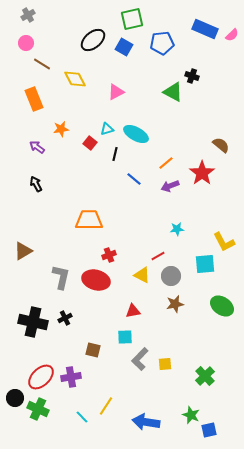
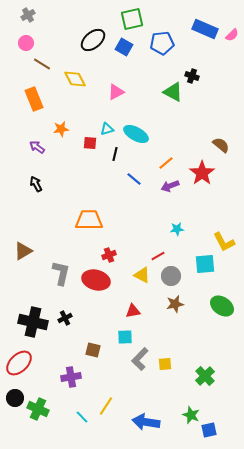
red square at (90, 143): rotated 32 degrees counterclockwise
gray L-shape at (61, 277): moved 4 px up
red ellipse at (41, 377): moved 22 px left, 14 px up
